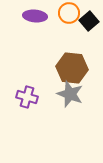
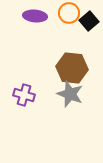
purple cross: moved 3 px left, 2 px up
